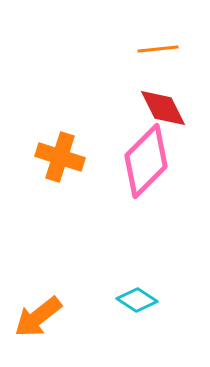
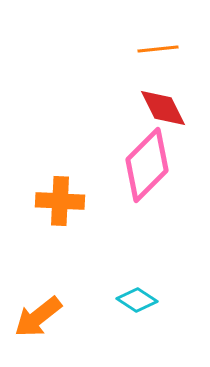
orange cross: moved 44 px down; rotated 15 degrees counterclockwise
pink diamond: moved 1 px right, 4 px down
